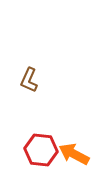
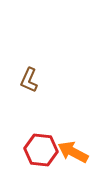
orange arrow: moved 1 px left, 2 px up
